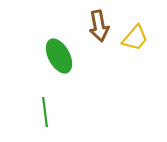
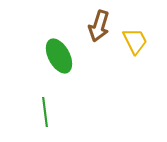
brown arrow: rotated 28 degrees clockwise
yellow trapezoid: moved 3 px down; rotated 68 degrees counterclockwise
